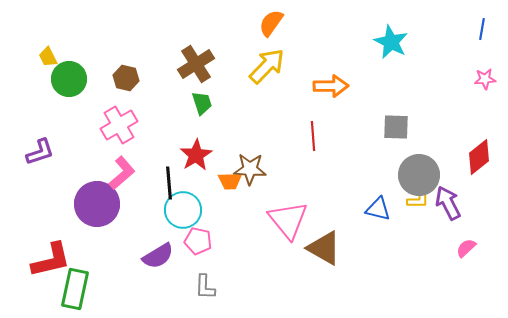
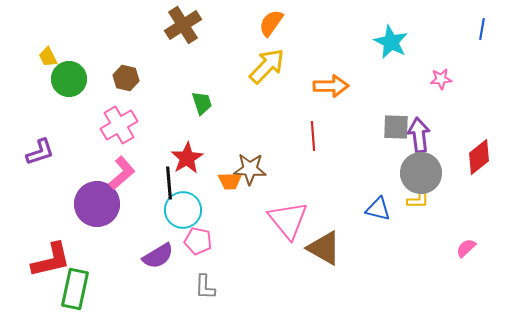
brown cross: moved 13 px left, 39 px up
pink star: moved 44 px left
red star: moved 9 px left, 3 px down
gray circle: moved 2 px right, 2 px up
purple arrow: moved 29 px left, 68 px up; rotated 20 degrees clockwise
